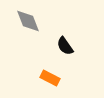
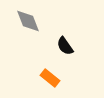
orange rectangle: rotated 12 degrees clockwise
